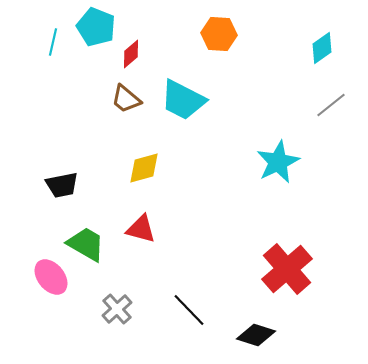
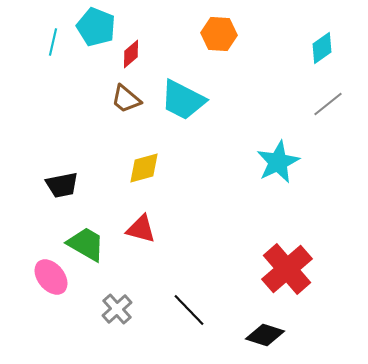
gray line: moved 3 px left, 1 px up
black diamond: moved 9 px right
